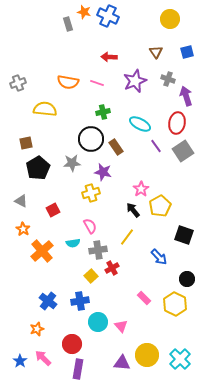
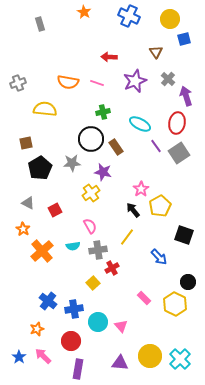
orange star at (84, 12): rotated 16 degrees clockwise
blue cross at (108, 16): moved 21 px right
gray rectangle at (68, 24): moved 28 px left
blue square at (187, 52): moved 3 px left, 13 px up
gray cross at (168, 79): rotated 24 degrees clockwise
gray square at (183, 151): moved 4 px left, 2 px down
black pentagon at (38, 168): moved 2 px right
yellow cross at (91, 193): rotated 18 degrees counterclockwise
gray triangle at (21, 201): moved 7 px right, 2 px down
red square at (53, 210): moved 2 px right
cyan semicircle at (73, 243): moved 3 px down
yellow square at (91, 276): moved 2 px right, 7 px down
black circle at (187, 279): moved 1 px right, 3 px down
blue cross at (80, 301): moved 6 px left, 8 px down
red circle at (72, 344): moved 1 px left, 3 px up
yellow circle at (147, 355): moved 3 px right, 1 px down
pink arrow at (43, 358): moved 2 px up
blue star at (20, 361): moved 1 px left, 4 px up
purple triangle at (122, 363): moved 2 px left
